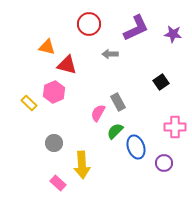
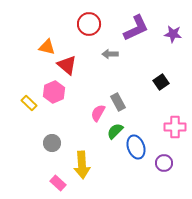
red triangle: rotated 25 degrees clockwise
gray circle: moved 2 px left
